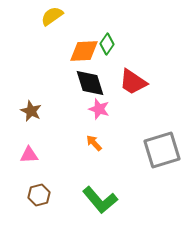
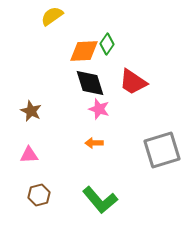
orange arrow: rotated 48 degrees counterclockwise
